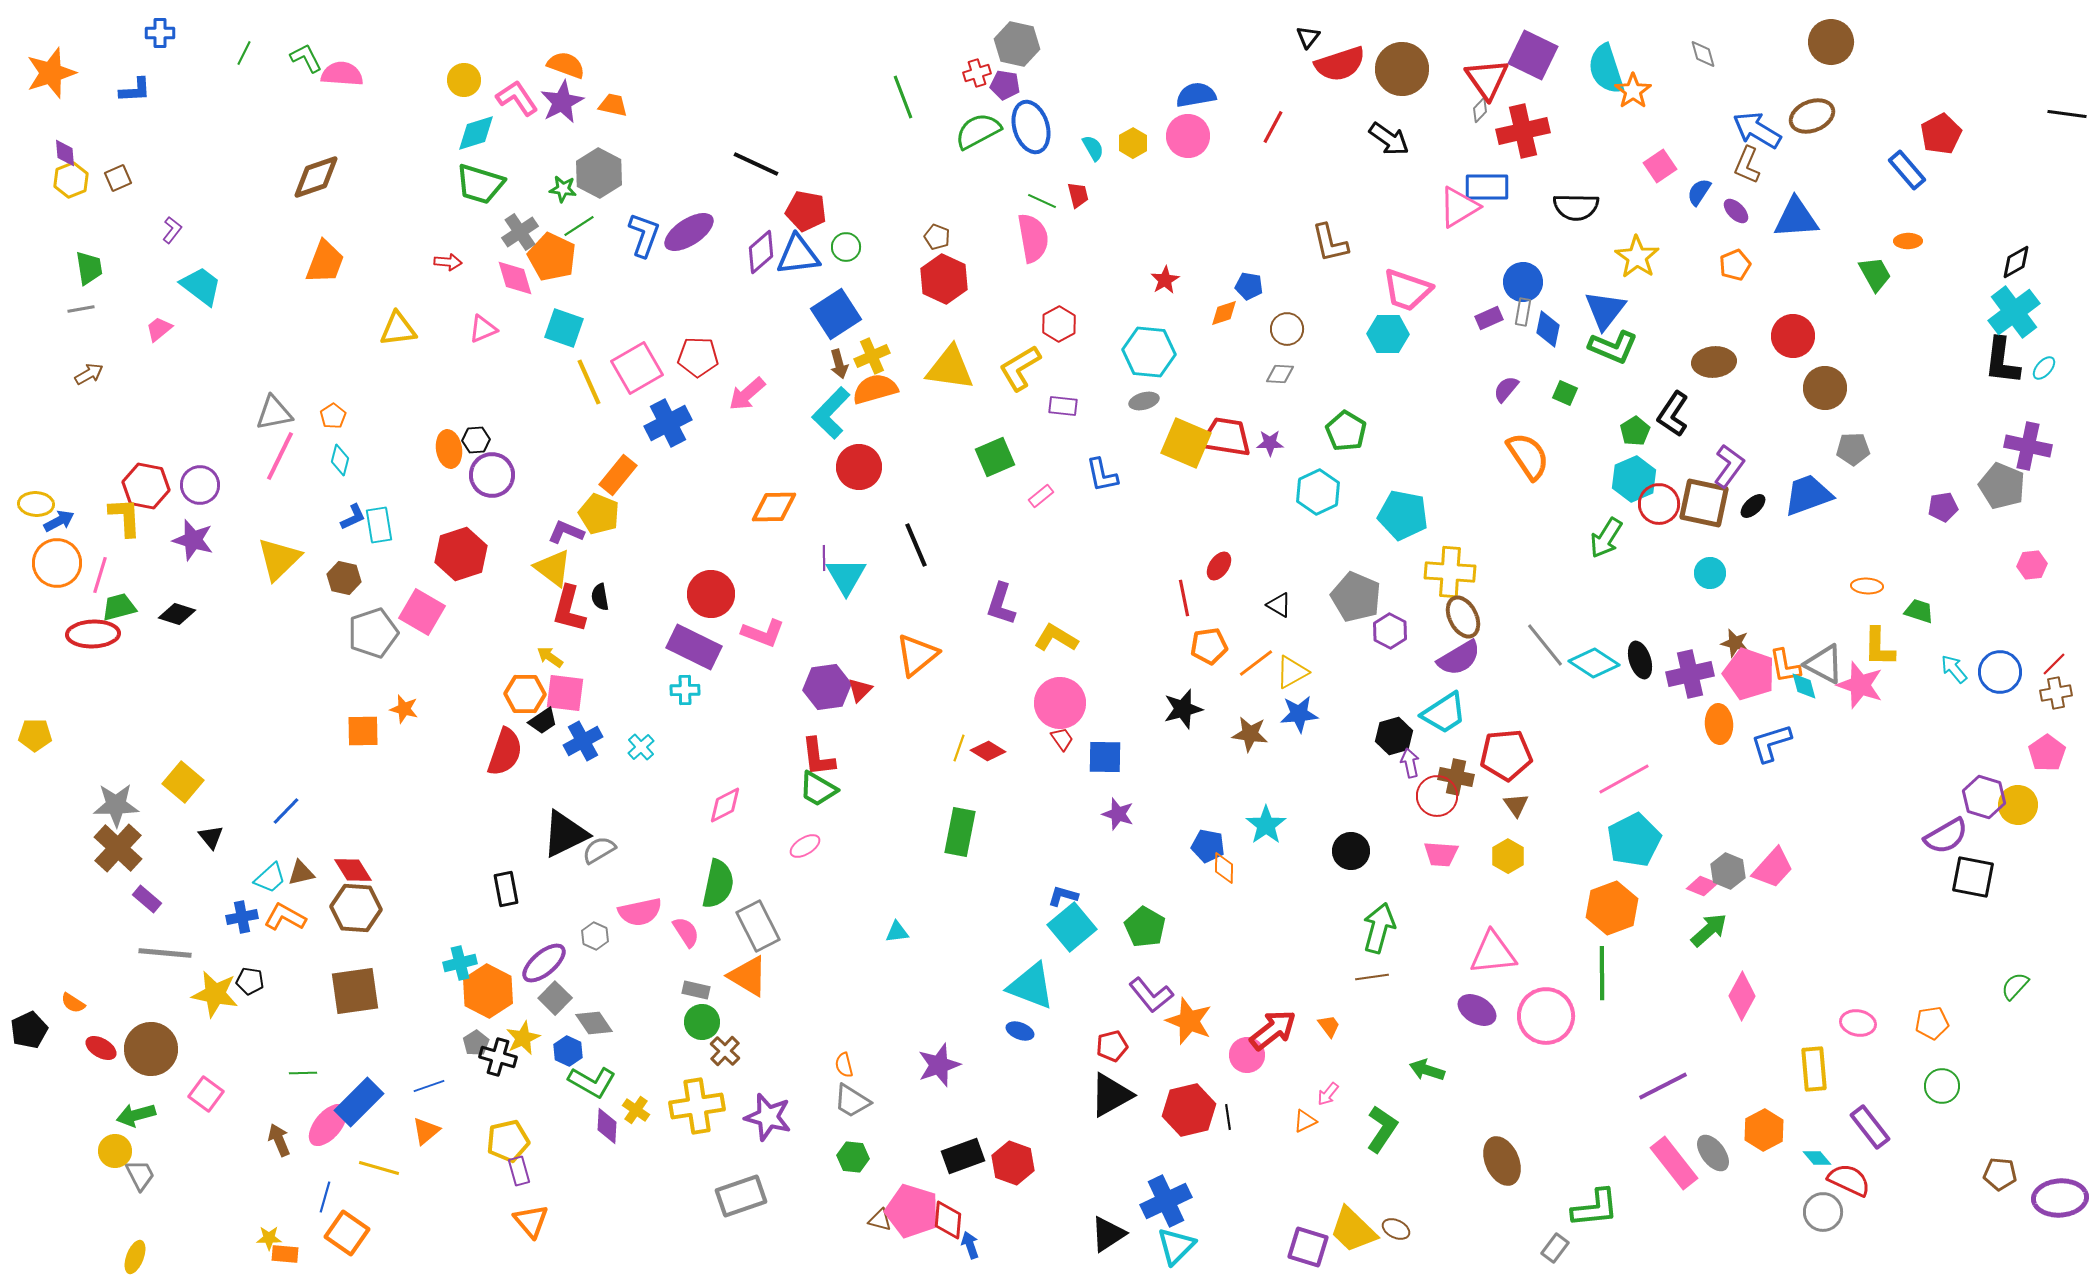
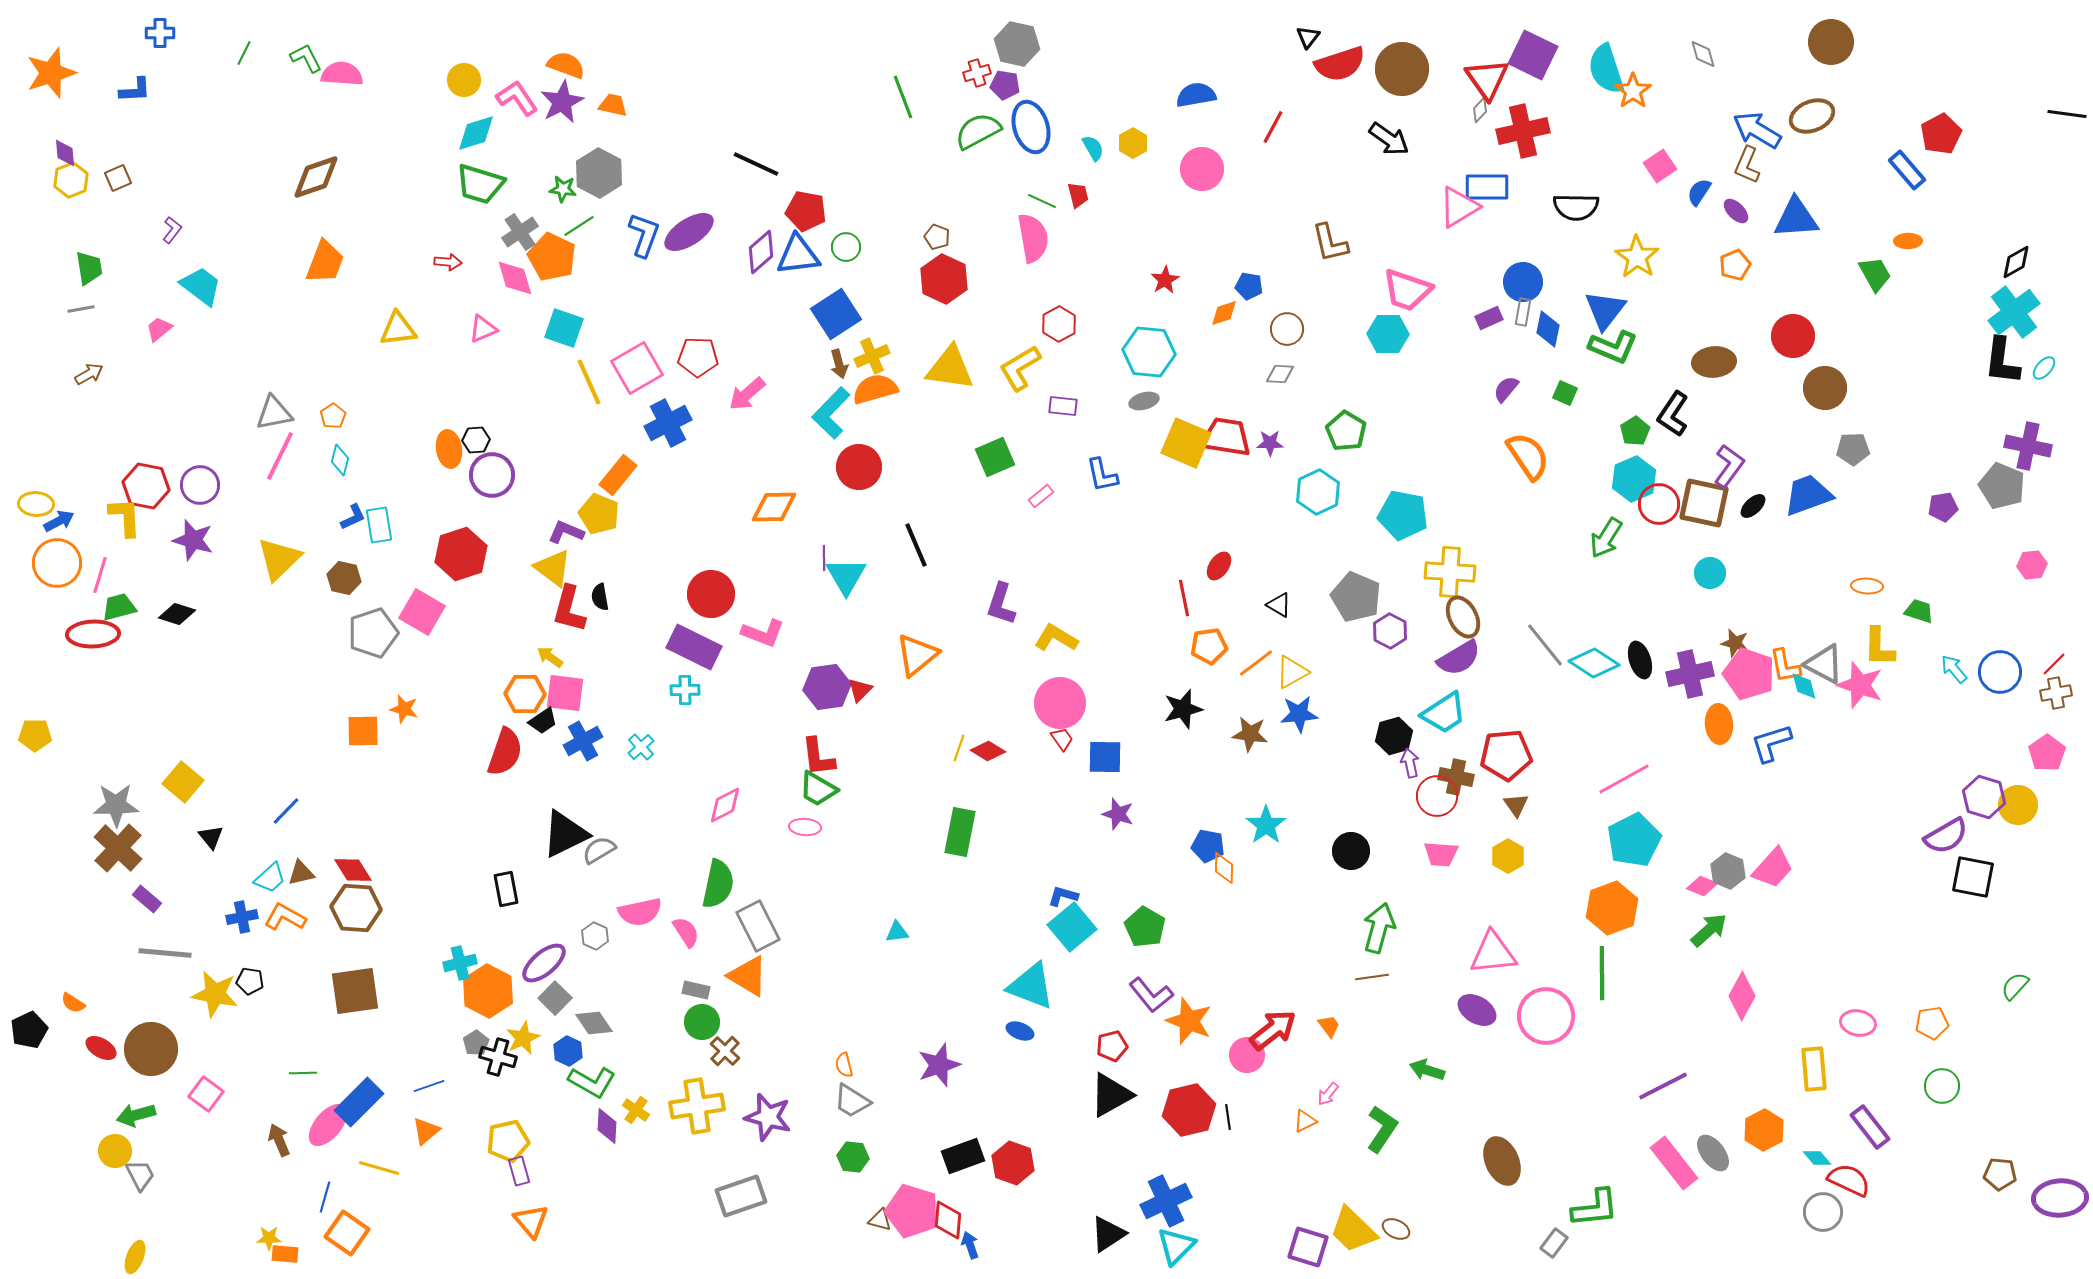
pink circle at (1188, 136): moved 14 px right, 33 px down
pink ellipse at (805, 846): moved 19 px up; rotated 36 degrees clockwise
gray rectangle at (1555, 1248): moved 1 px left, 5 px up
